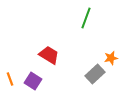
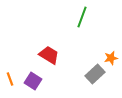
green line: moved 4 px left, 1 px up
